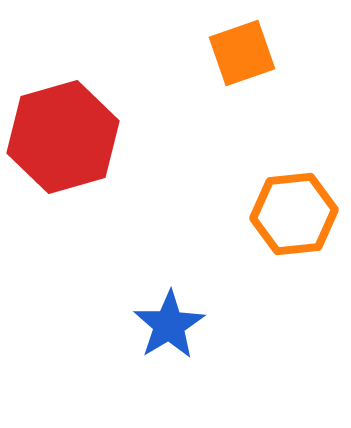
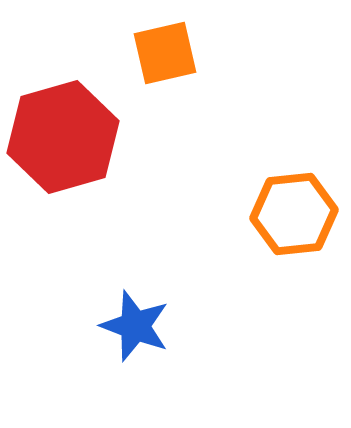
orange square: moved 77 px left; rotated 6 degrees clockwise
blue star: moved 34 px left, 1 px down; rotated 20 degrees counterclockwise
